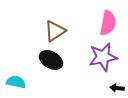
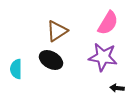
pink semicircle: rotated 20 degrees clockwise
brown triangle: moved 2 px right
purple star: rotated 20 degrees clockwise
cyan semicircle: moved 13 px up; rotated 102 degrees counterclockwise
